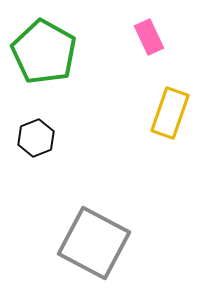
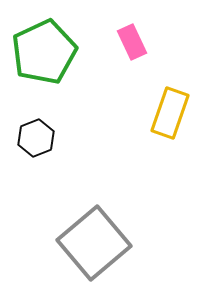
pink rectangle: moved 17 px left, 5 px down
green pentagon: rotated 18 degrees clockwise
gray square: rotated 22 degrees clockwise
